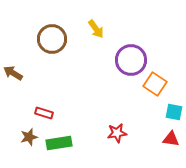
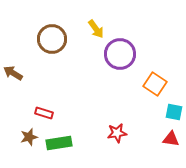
purple circle: moved 11 px left, 6 px up
